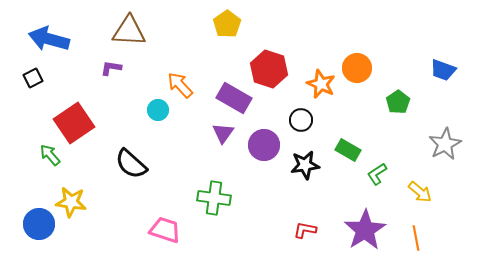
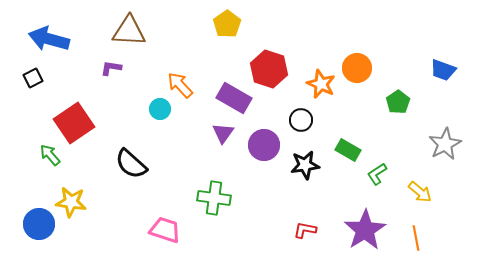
cyan circle: moved 2 px right, 1 px up
